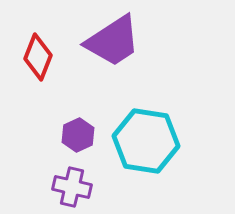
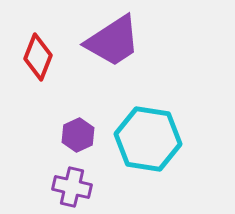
cyan hexagon: moved 2 px right, 2 px up
